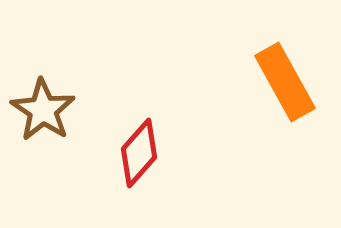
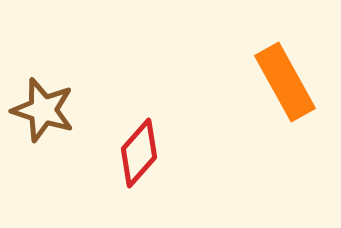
brown star: rotated 16 degrees counterclockwise
